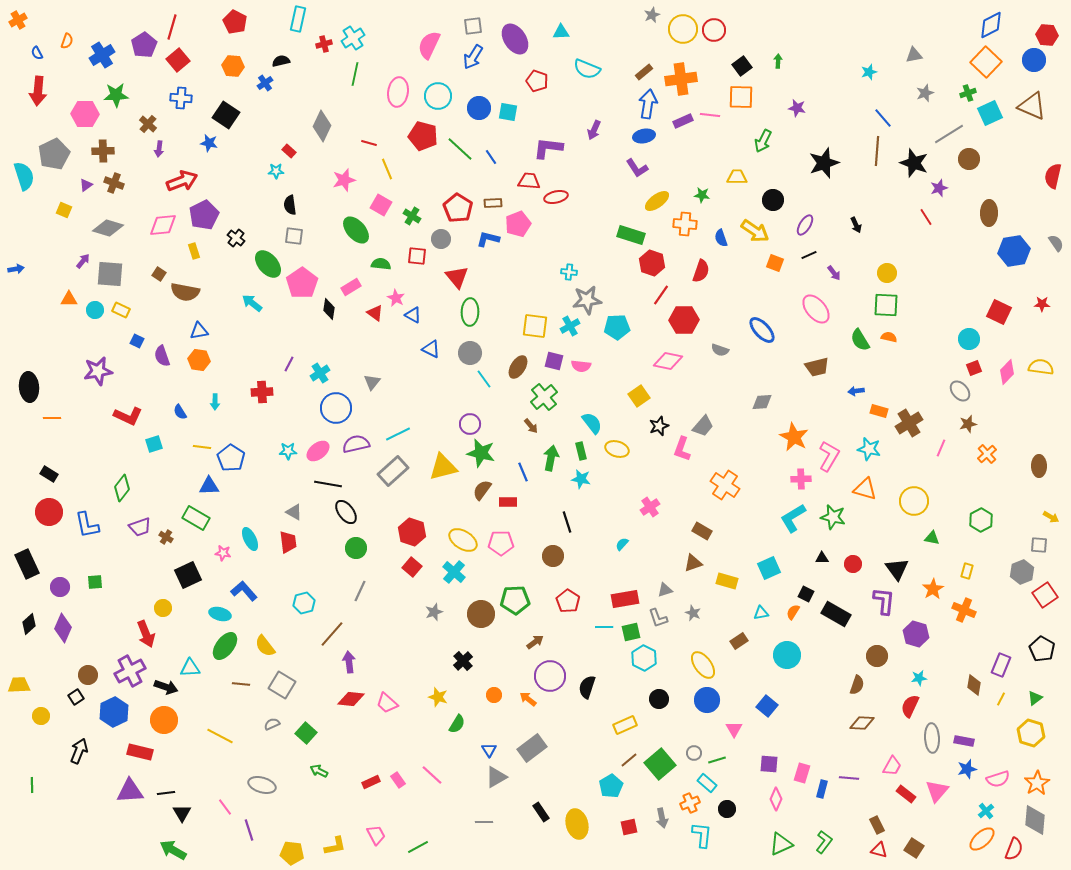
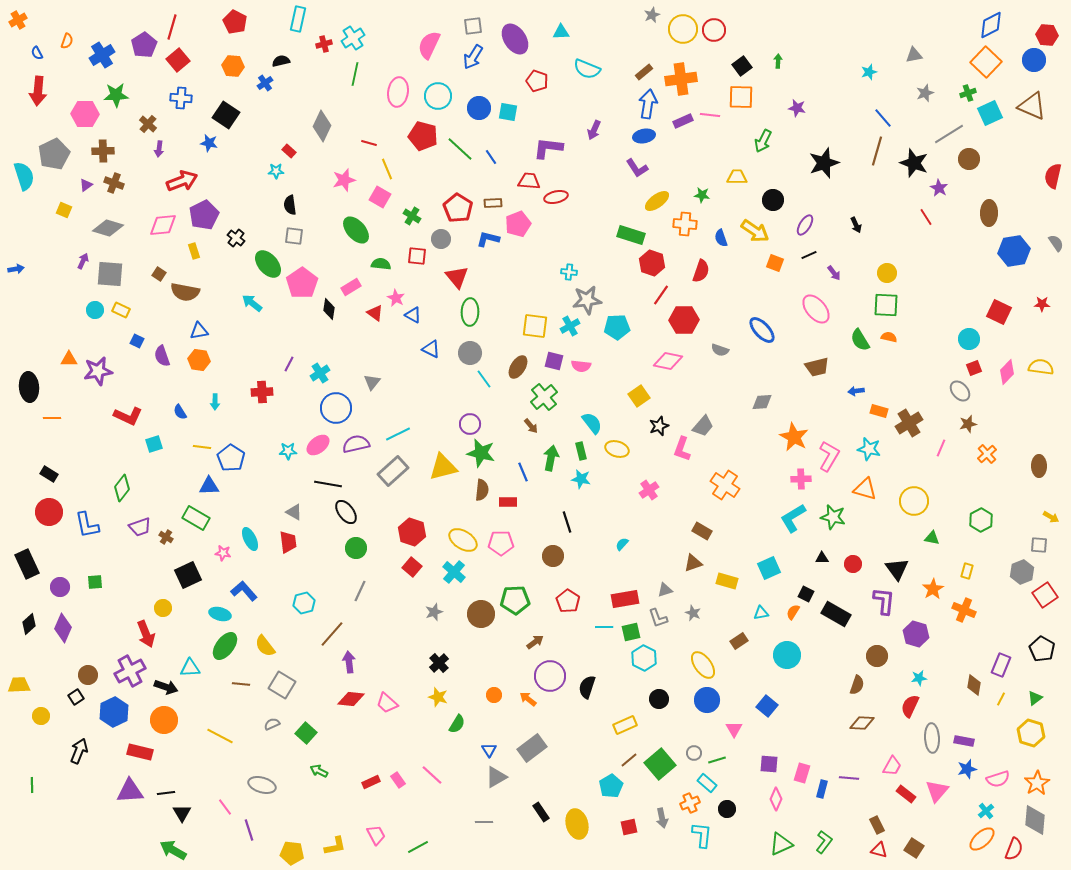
brown line at (877, 151): rotated 12 degrees clockwise
purple star at (939, 188): rotated 24 degrees counterclockwise
pink square at (381, 205): moved 1 px left, 8 px up
purple arrow at (83, 261): rotated 14 degrees counterclockwise
orange triangle at (69, 299): moved 60 px down
pink ellipse at (318, 451): moved 6 px up
brown semicircle at (482, 490): rotated 150 degrees clockwise
pink cross at (650, 507): moved 1 px left, 17 px up
black cross at (463, 661): moved 24 px left, 2 px down
